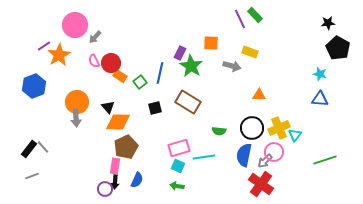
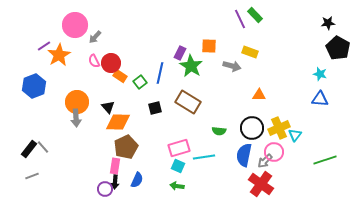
orange square at (211, 43): moved 2 px left, 3 px down
